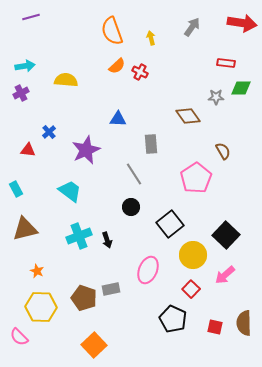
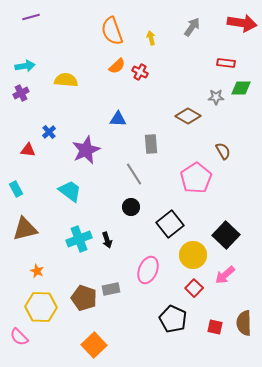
brown diamond at (188, 116): rotated 25 degrees counterclockwise
cyan cross at (79, 236): moved 3 px down
red square at (191, 289): moved 3 px right, 1 px up
